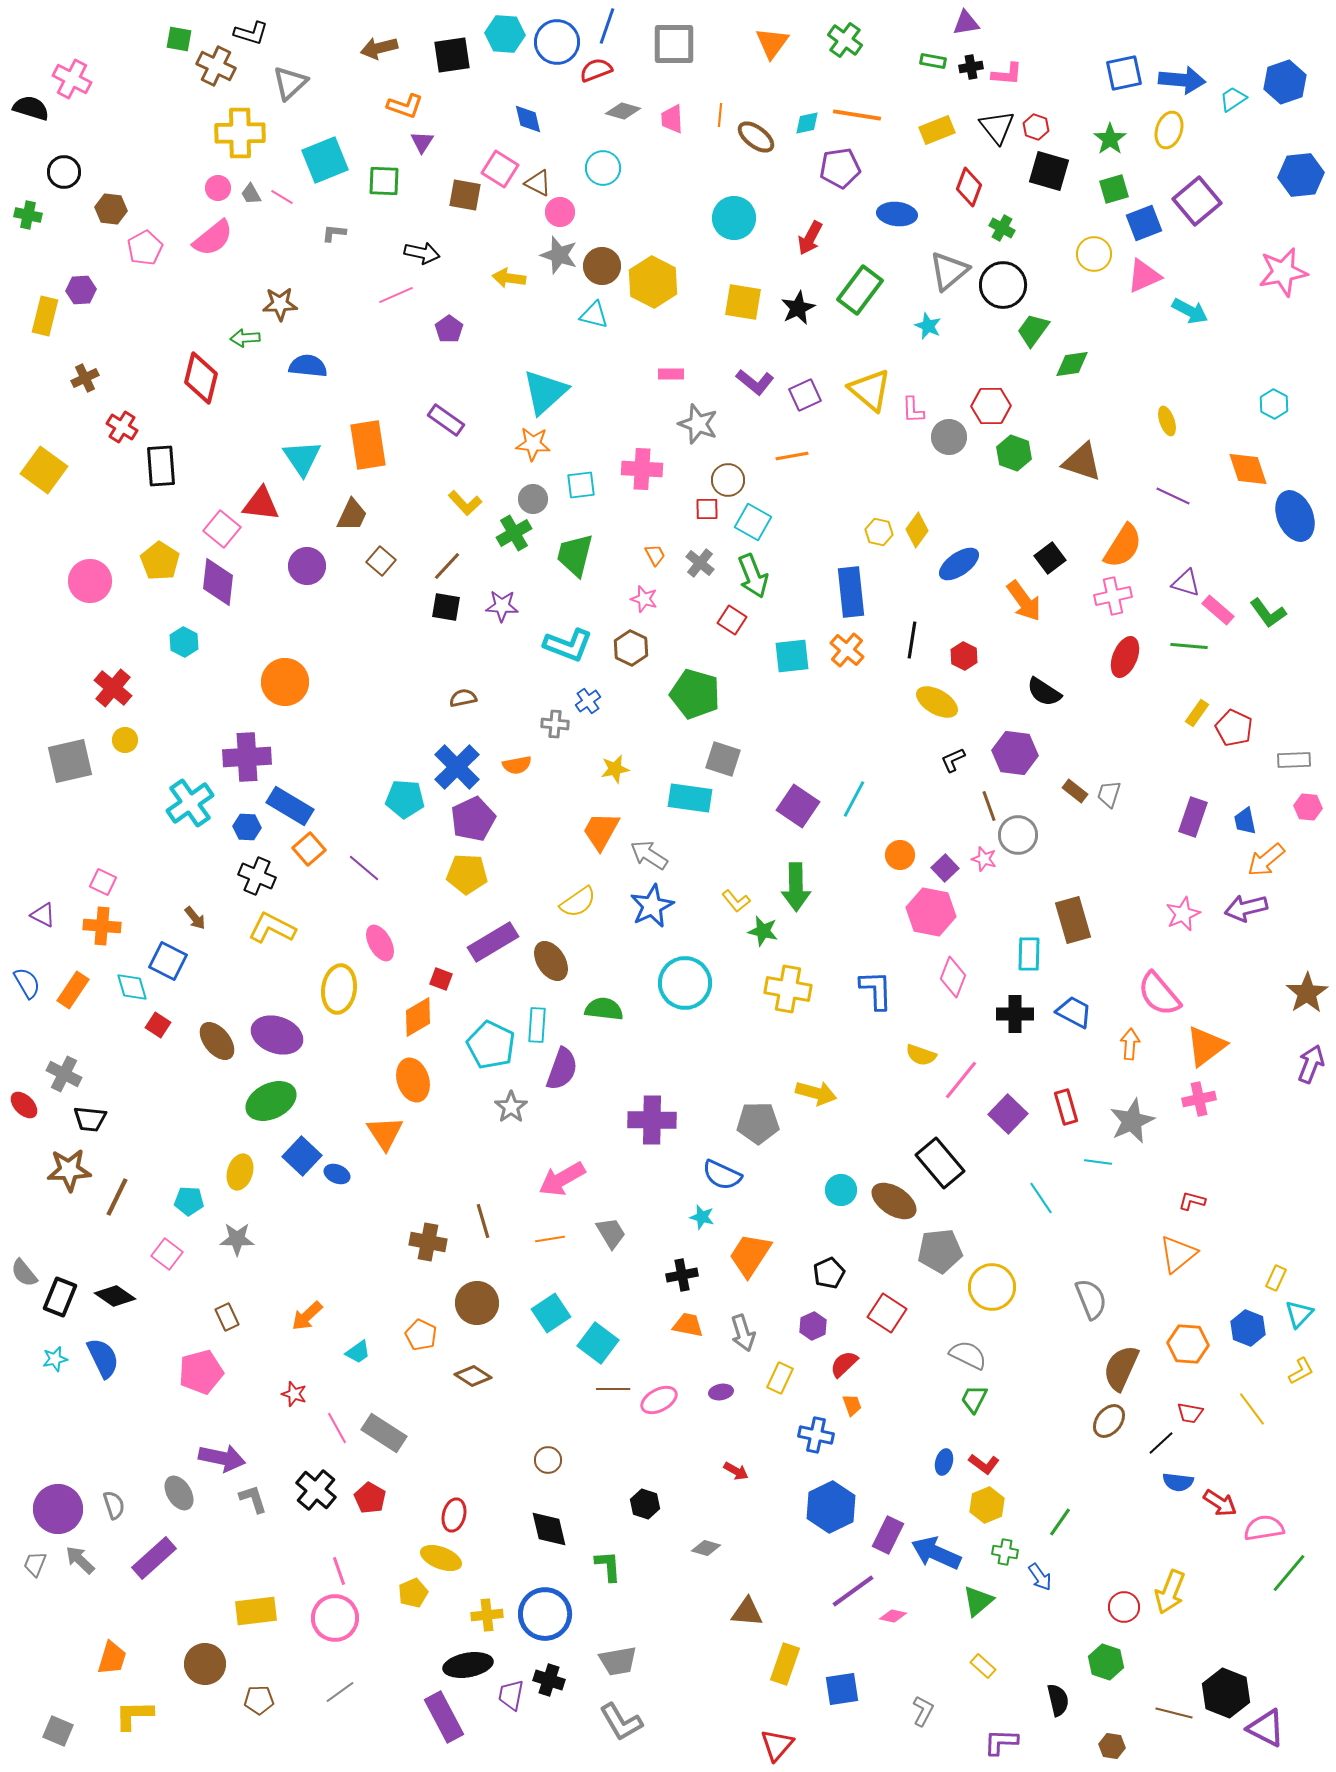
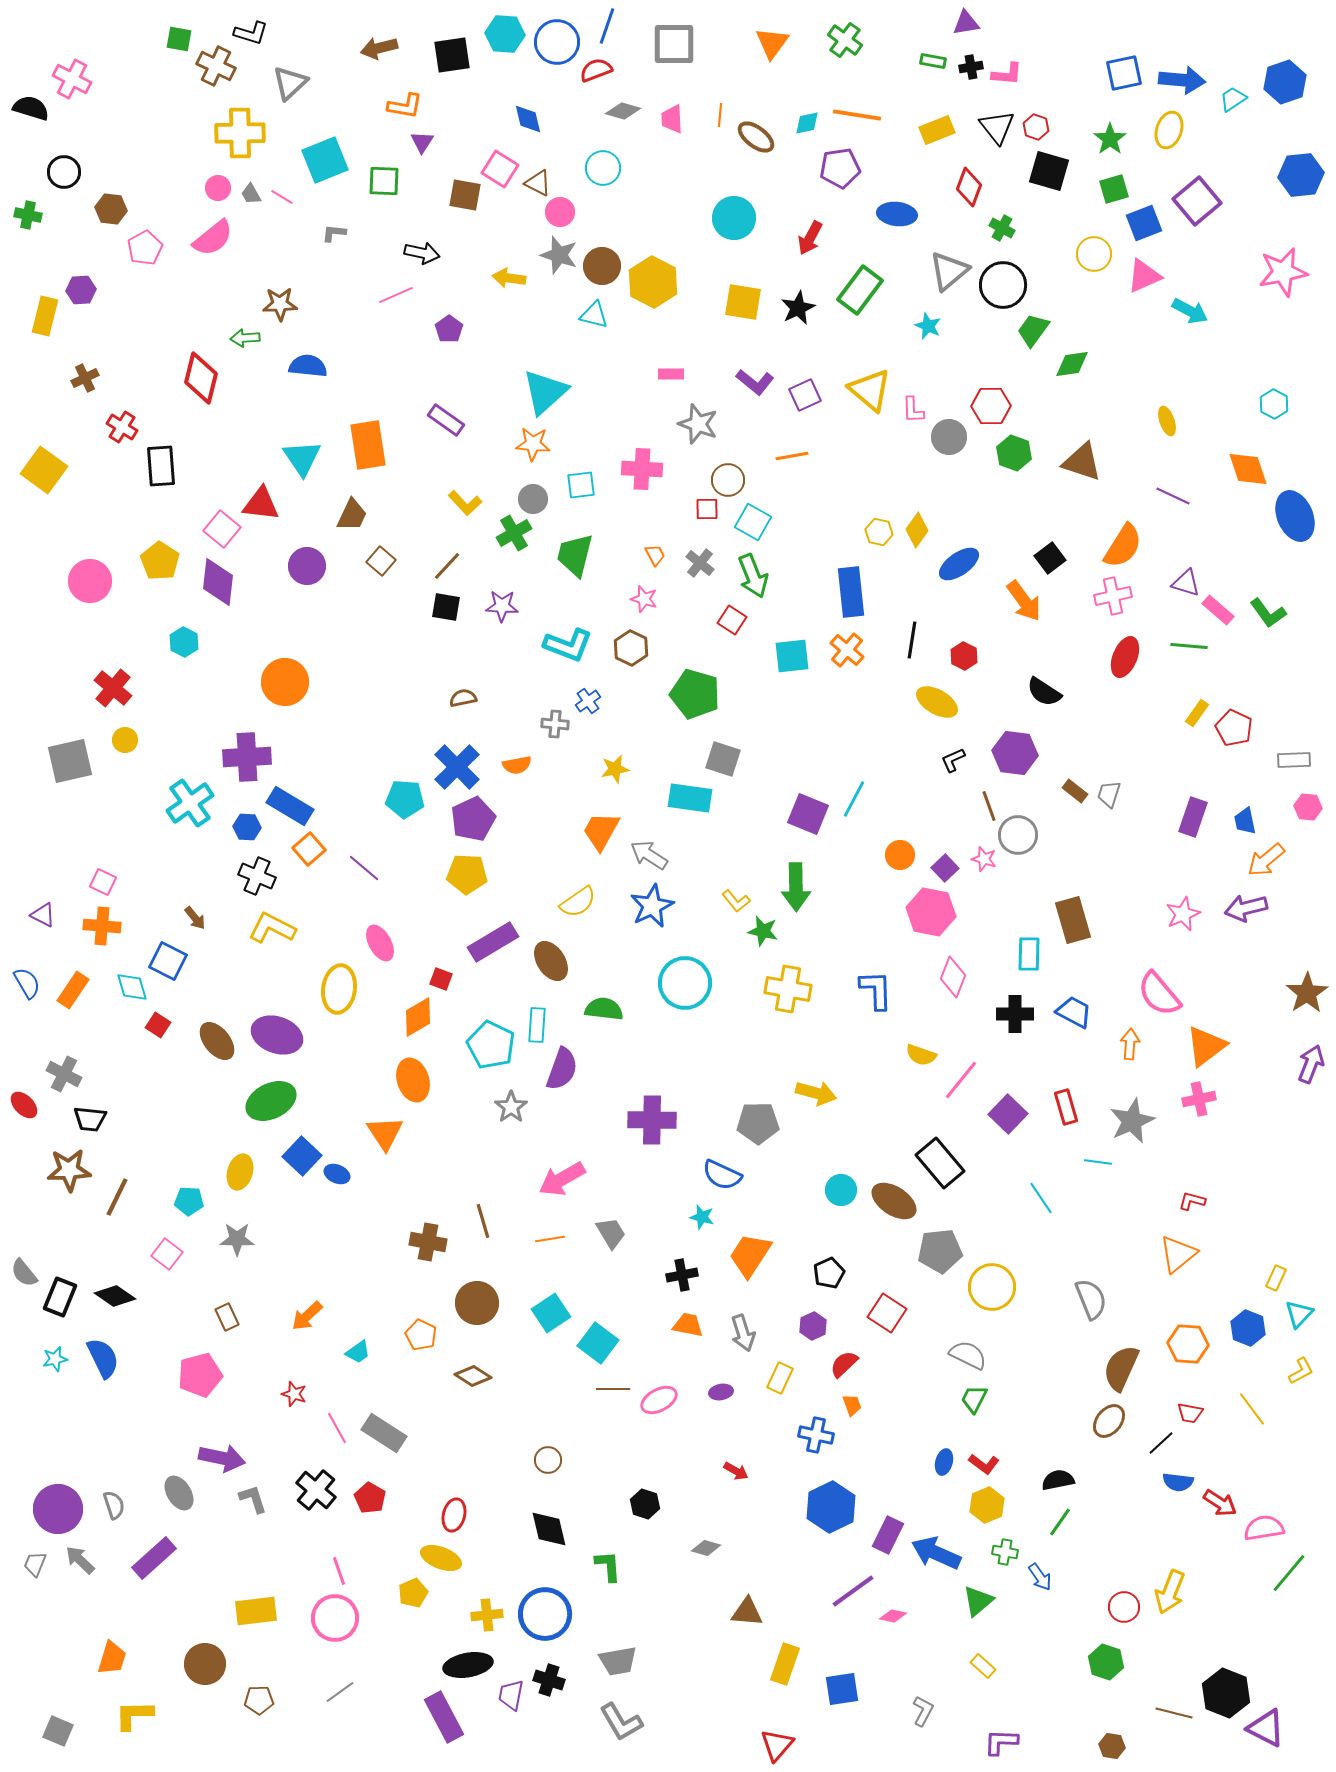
orange L-shape at (405, 106): rotated 9 degrees counterclockwise
purple square at (798, 806): moved 10 px right, 8 px down; rotated 12 degrees counterclockwise
pink pentagon at (201, 1372): moved 1 px left, 3 px down
black semicircle at (1058, 1700): moved 220 px up; rotated 88 degrees counterclockwise
